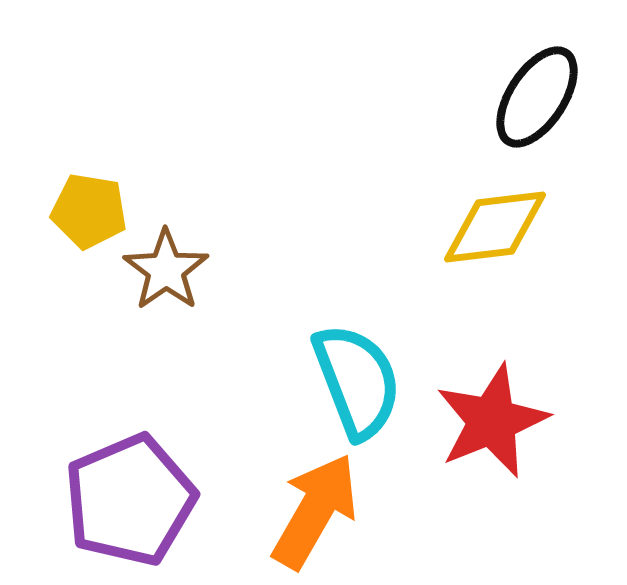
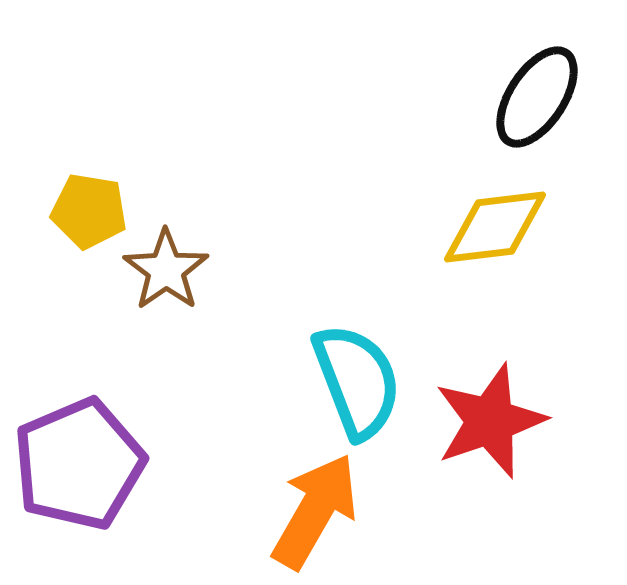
red star: moved 2 px left; rotated 3 degrees clockwise
purple pentagon: moved 51 px left, 36 px up
